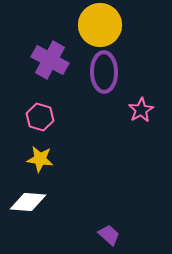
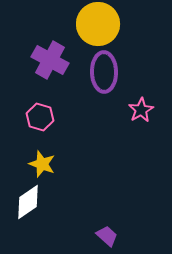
yellow circle: moved 2 px left, 1 px up
yellow star: moved 2 px right, 5 px down; rotated 12 degrees clockwise
white diamond: rotated 39 degrees counterclockwise
purple trapezoid: moved 2 px left, 1 px down
